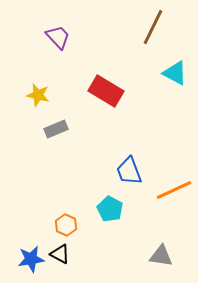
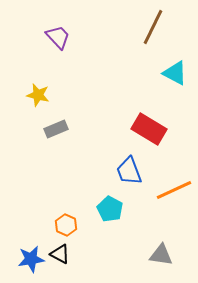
red rectangle: moved 43 px right, 38 px down
gray triangle: moved 1 px up
